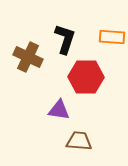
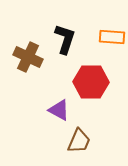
red hexagon: moved 5 px right, 5 px down
purple triangle: rotated 20 degrees clockwise
brown trapezoid: rotated 108 degrees clockwise
